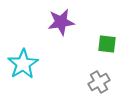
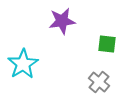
purple star: moved 1 px right, 1 px up
gray cross: rotated 20 degrees counterclockwise
